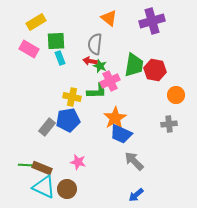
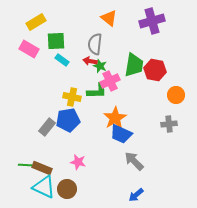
cyan rectangle: moved 2 px right, 2 px down; rotated 32 degrees counterclockwise
